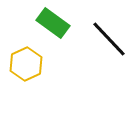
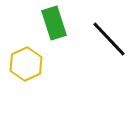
green rectangle: moved 1 px right; rotated 36 degrees clockwise
